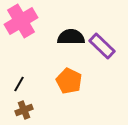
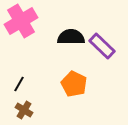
orange pentagon: moved 5 px right, 3 px down
brown cross: rotated 36 degrees counterclockwise
